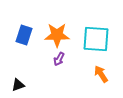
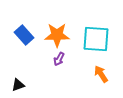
blue rectangle: rotated 60 degrees counterclockwise
